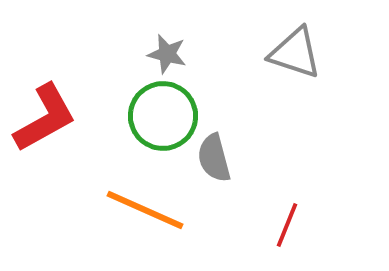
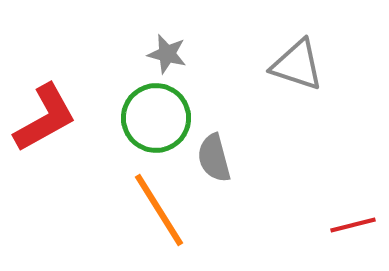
gray triangle: moved 2 px right, 12 px down
green circle: moved 7 px left, 2 px down
orange line: moved 14 px right; rotated 34 degrees clockwise
red line: moved 66 px right; rotated 54 degrees clockwise
